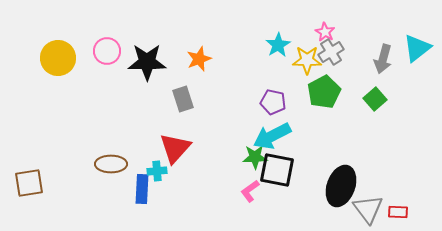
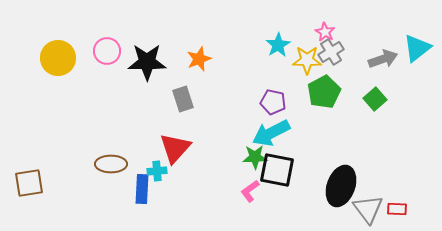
gray arrow: rotated 124 degrees counterclockwise
cyan arrow: moved 1 px left, 3 px up
red rectangle: moved 1 px left, 3 px up
